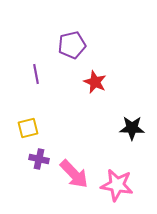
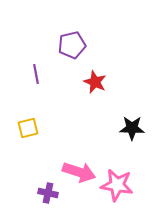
purple cross: moved 9 px right, 34 px down
pink arrow: moved 5 px right, 2 px up; rotated 28 degrees counterclockwise
